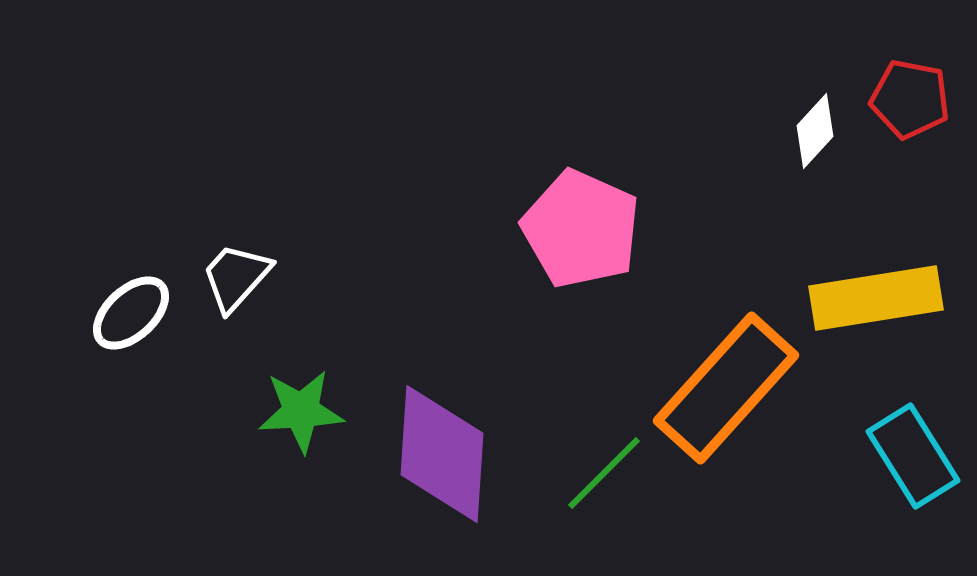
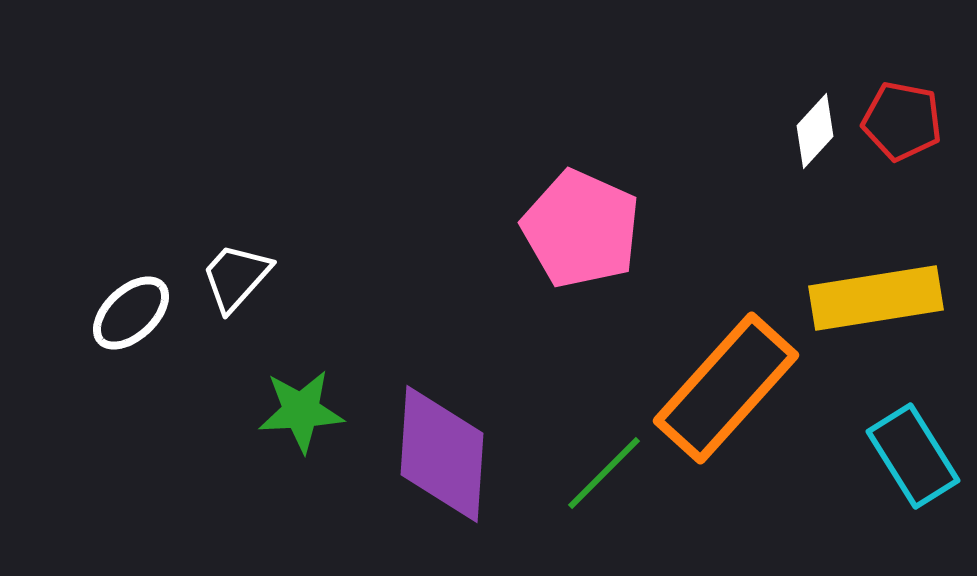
red pentagon: moved 8 px left, 22 px down
